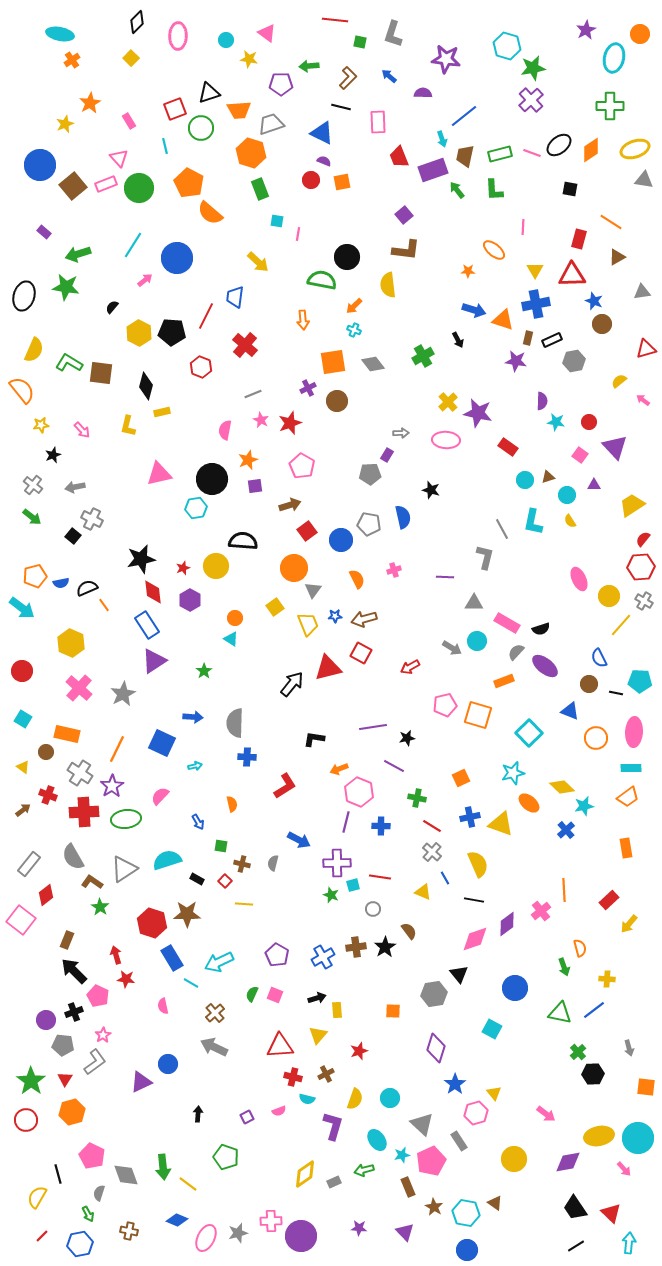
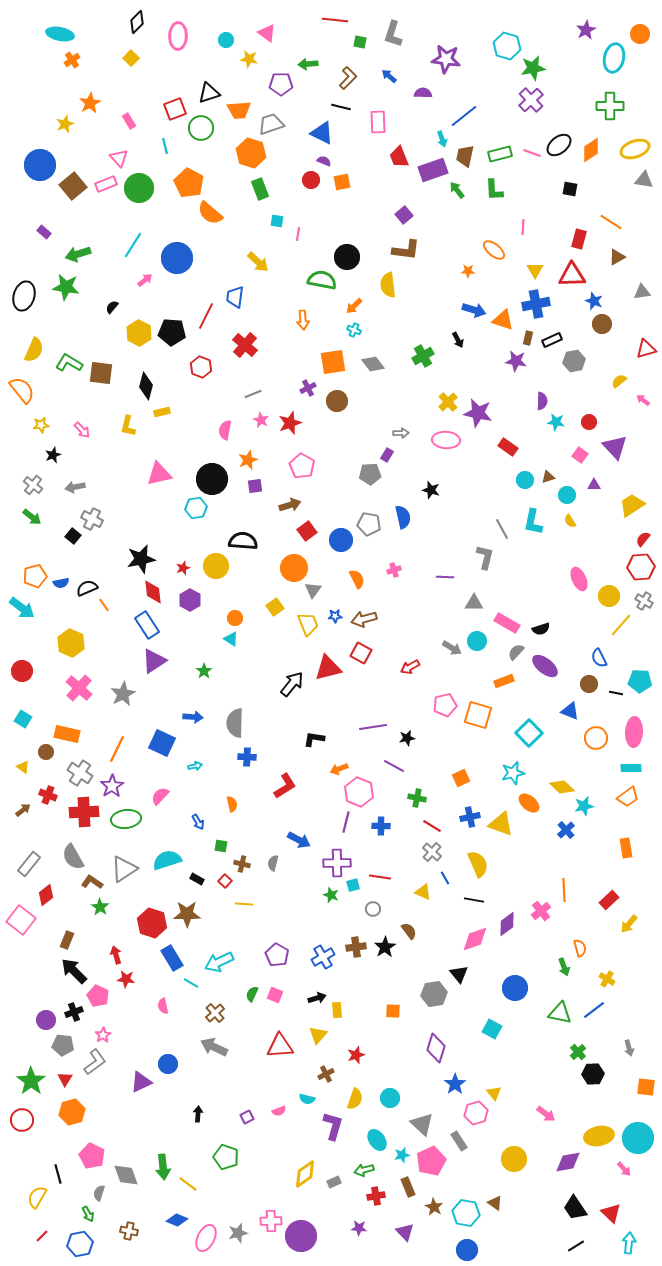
green arrow at (309, 66): moved 1 px left, 2 px up
yellow cross at (607, 979): rotated 28 degrees clockwise
red star at (359, 1051): moved 3 px left, 4 px down
red cross at (293, 1077): moved 83 px right, 119 px down; rotated 24 degrees counterclockwise
red circle at (26, 1120): moved 4 px left
